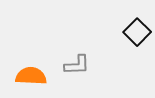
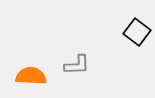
black square: rotated 8 degrees counterclockwise
